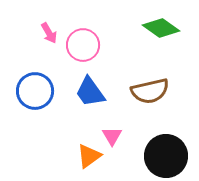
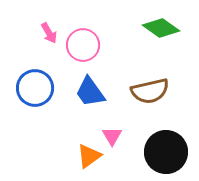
blue circle: moved 3 px up
black circle: moved 4 px up
